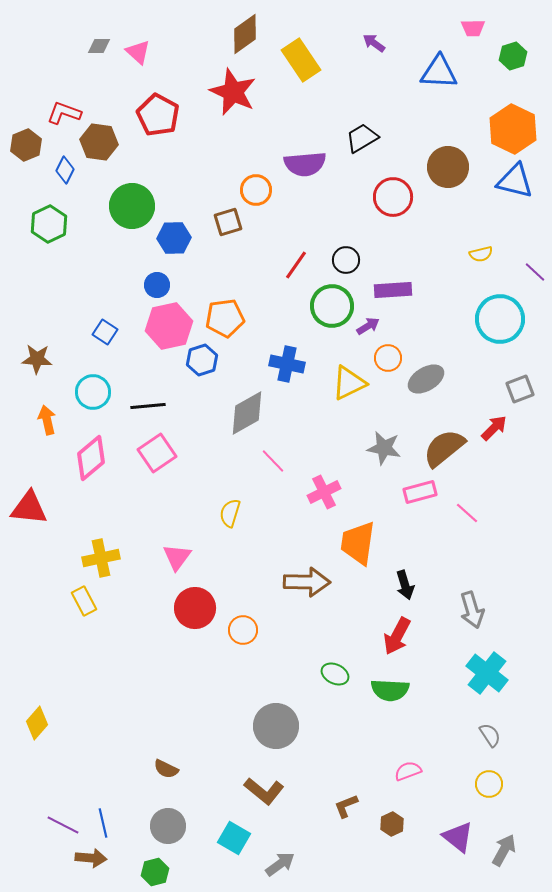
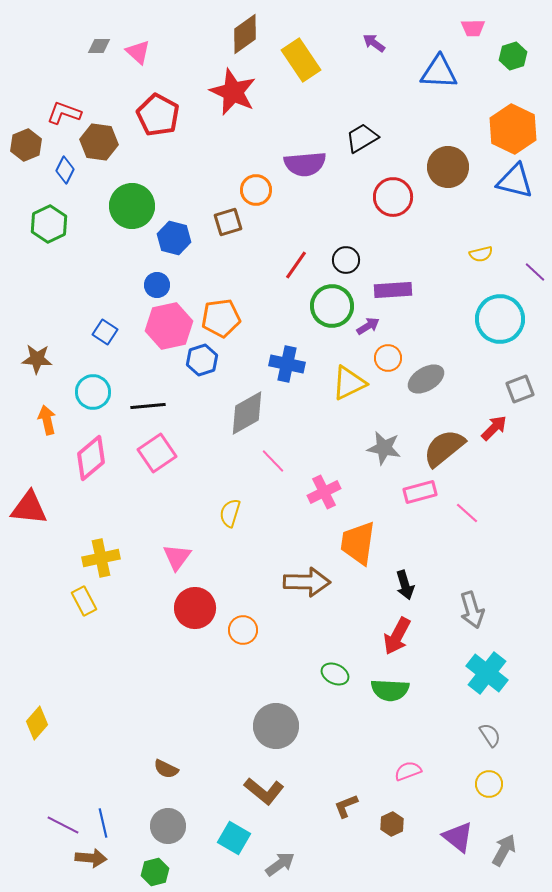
blue hexagon at (174, 238): rotated 16 degrees clockwise
orange pentagon at (225, 318): moved 4 px left
